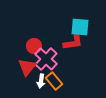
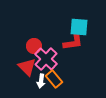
cyan square: moved 1 px left
red triangle: rotated 24 degrees counterclockwise
orange rectangle: moved 2 px up
